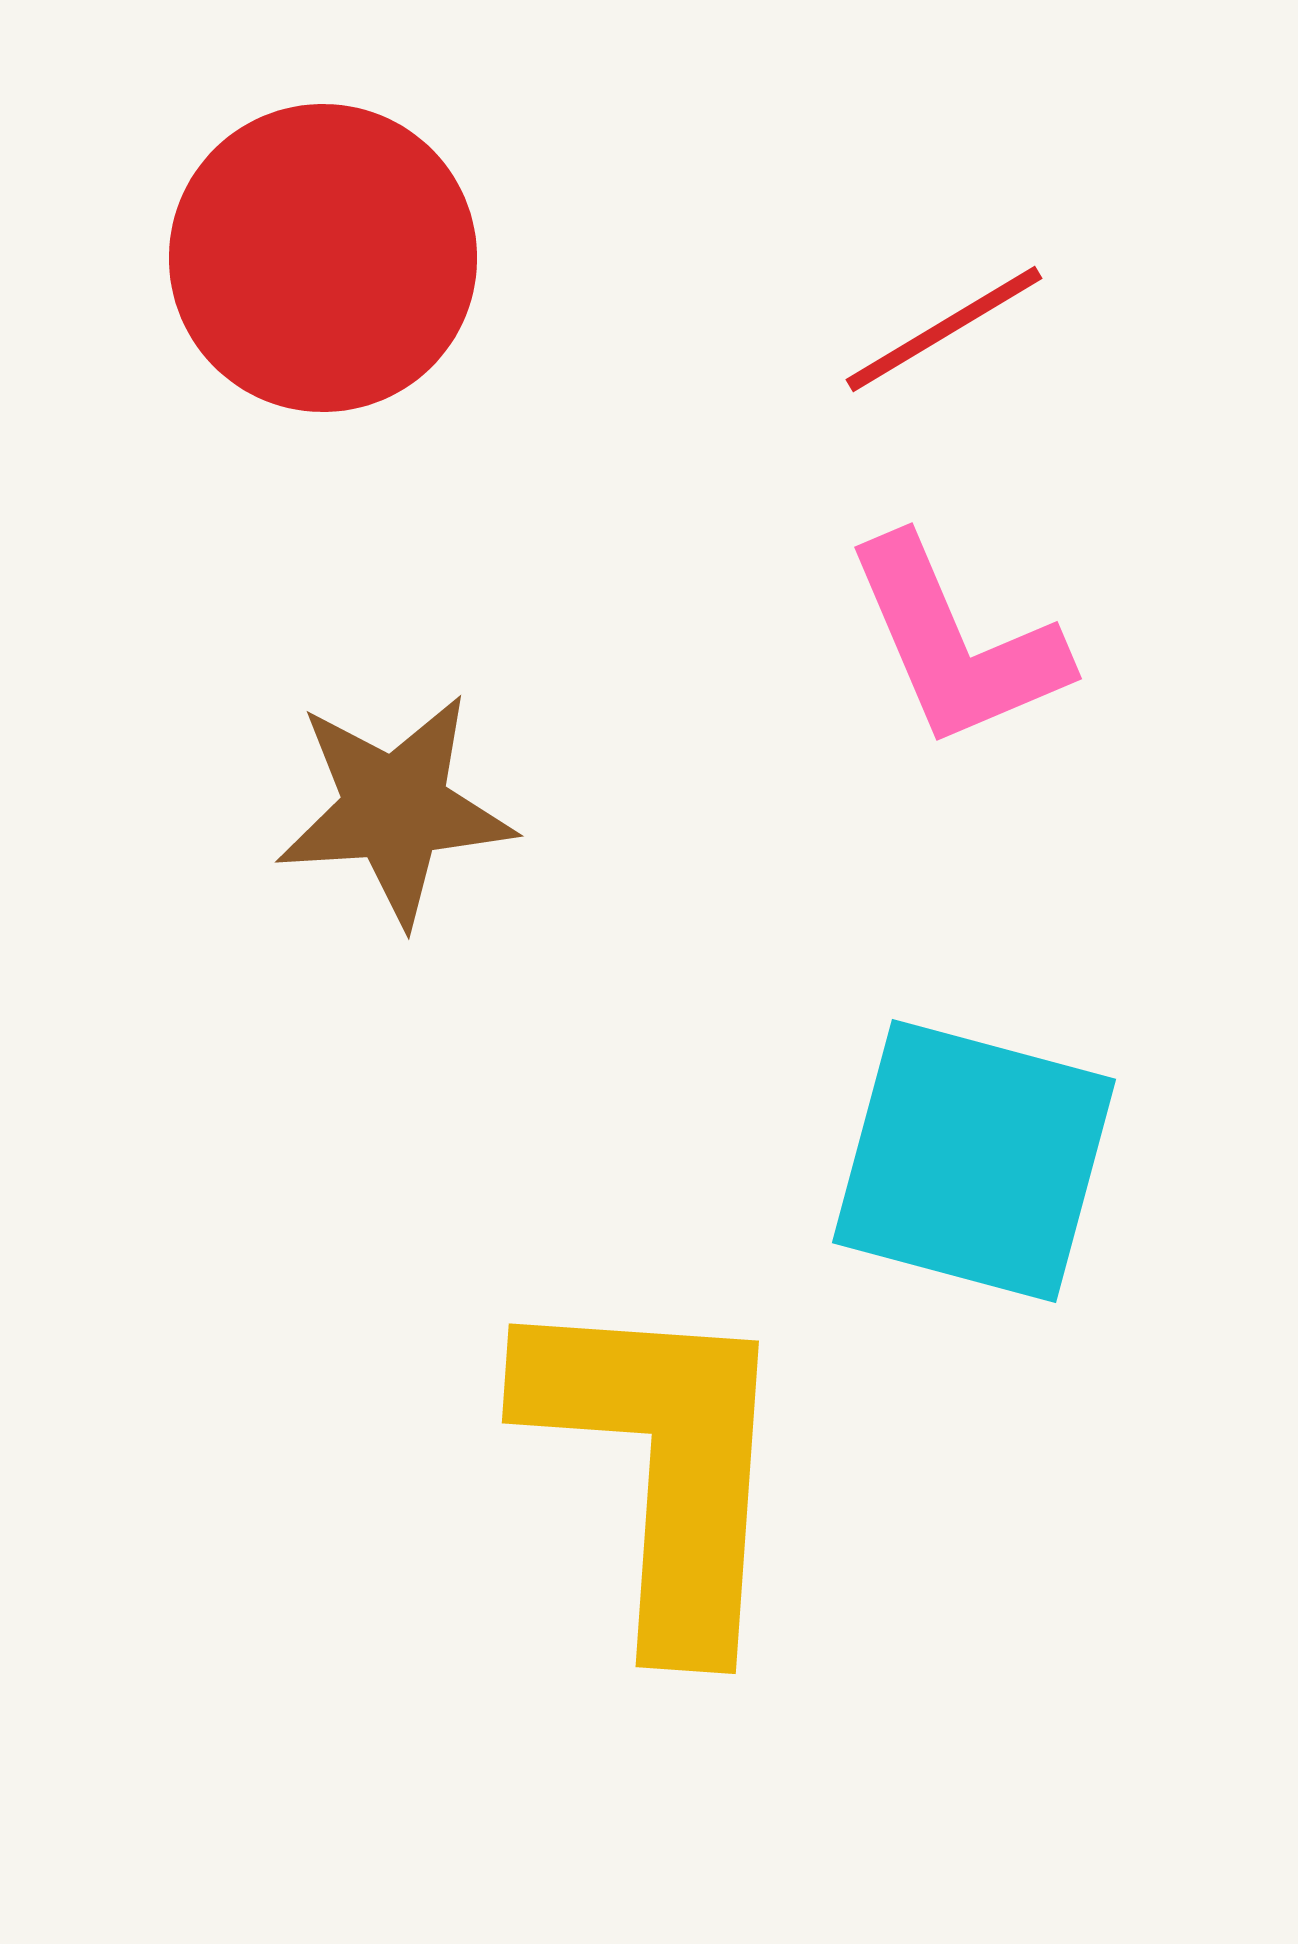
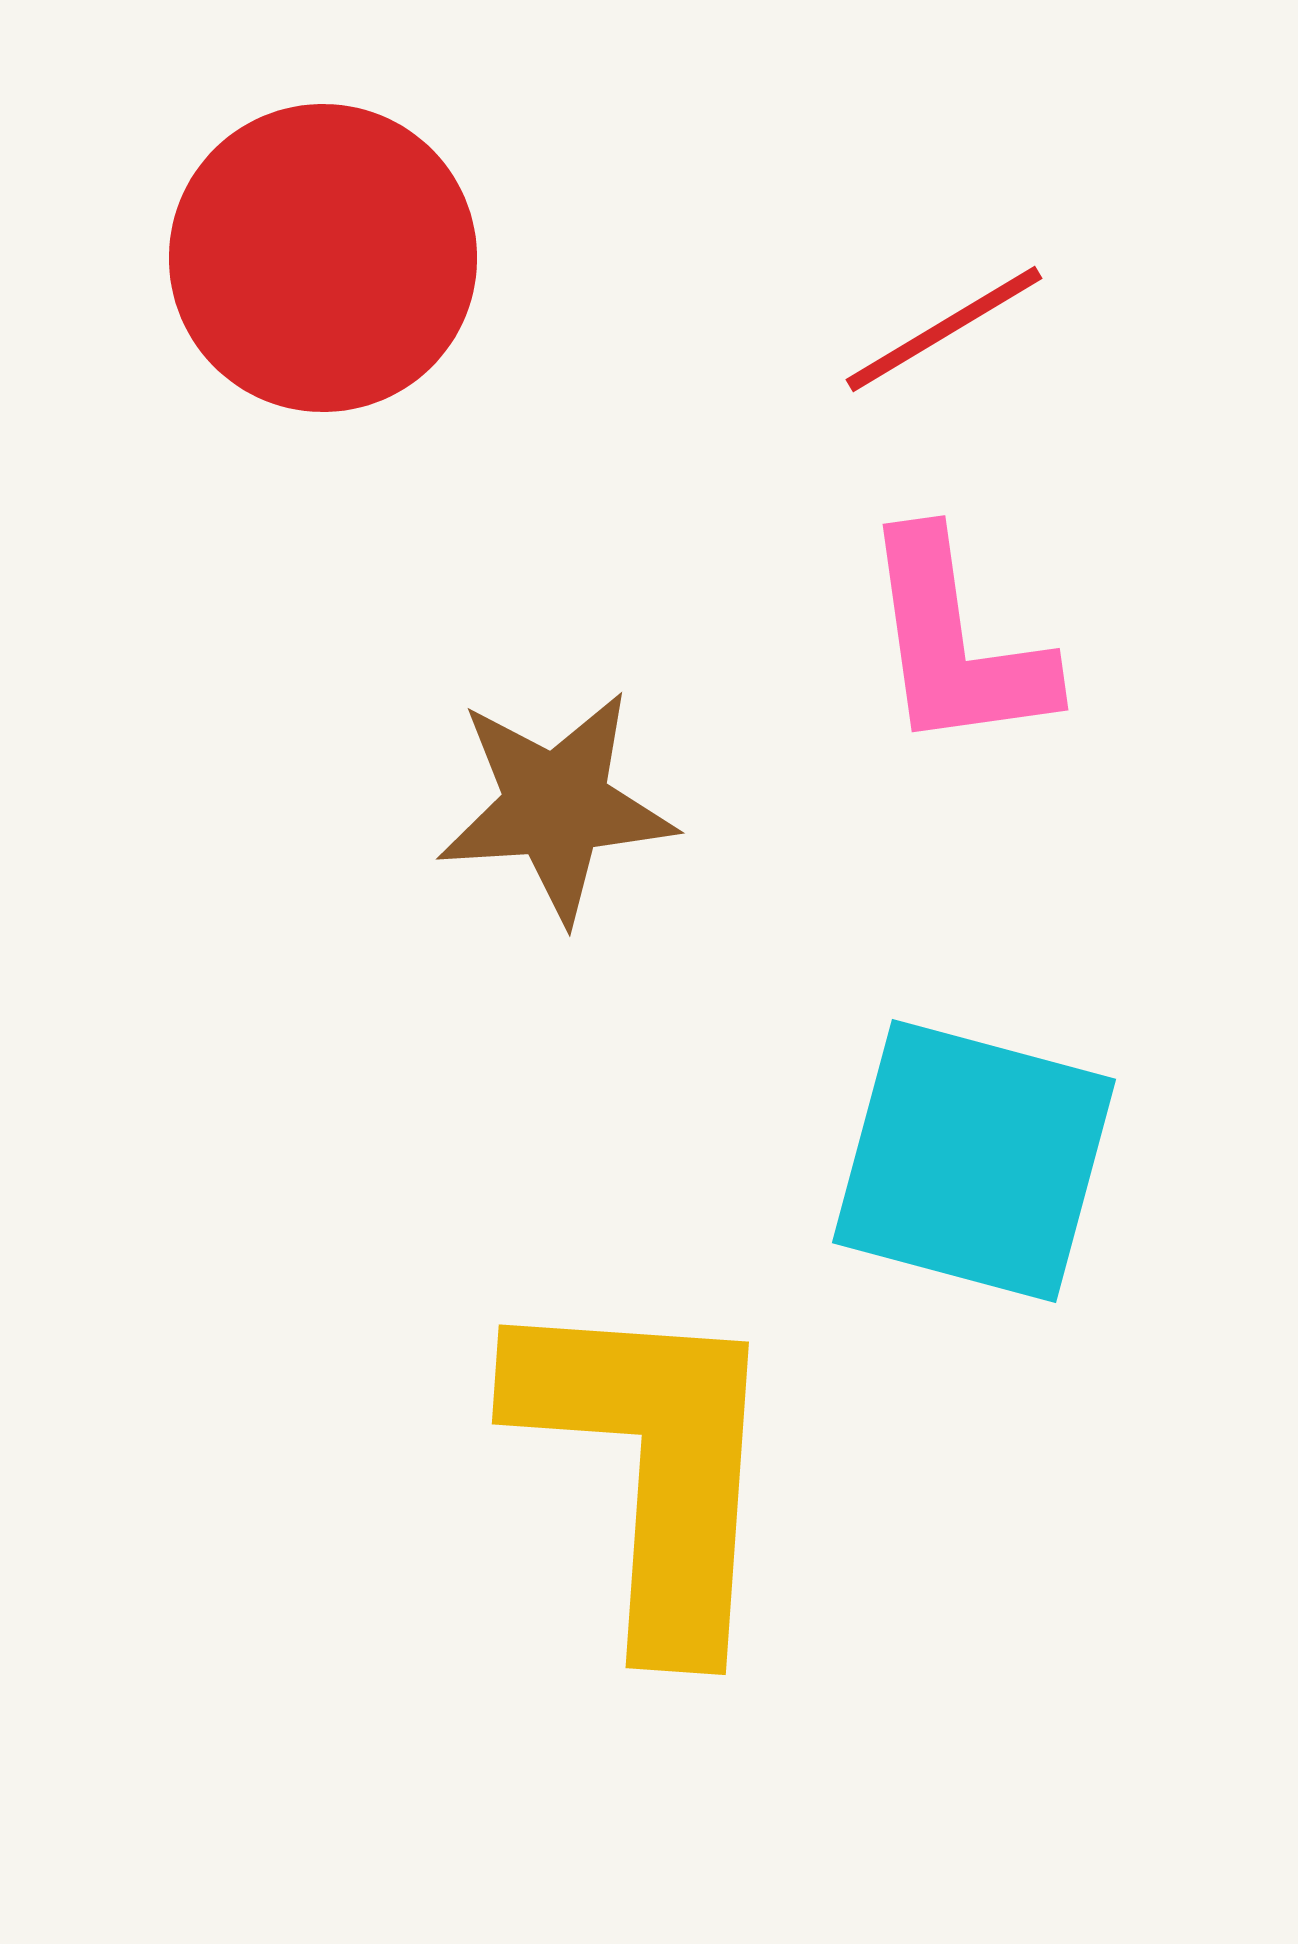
pink L-shape: rotated 15 degrees clockwise
brown star: moved 161 px right, 3 px up
yellow L-shape: moved 10 px left, 1 px down
